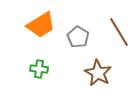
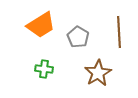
brown line: rotated 28 degrees clockwise
green cross: moved 5 px right
brown star: rotated 12 degrees clockwise
